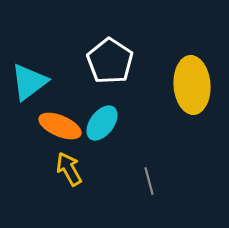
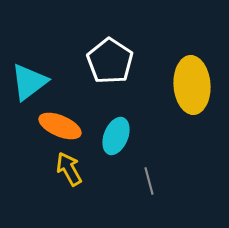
cyan ellipse: moved 14 px right, 13 px down; rotated 15 degrees counterclockwise
